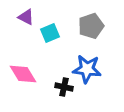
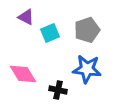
gray pentagon: moved 4 px left, 4 px down
black cross: moved 6 px left, 3 px down
